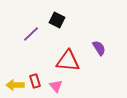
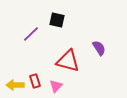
black square: rotated 14 degrees counterclockwise
red triangle: rotated 10 degrees clockwise
pink triangle: rotated 24 degrees clockwise
